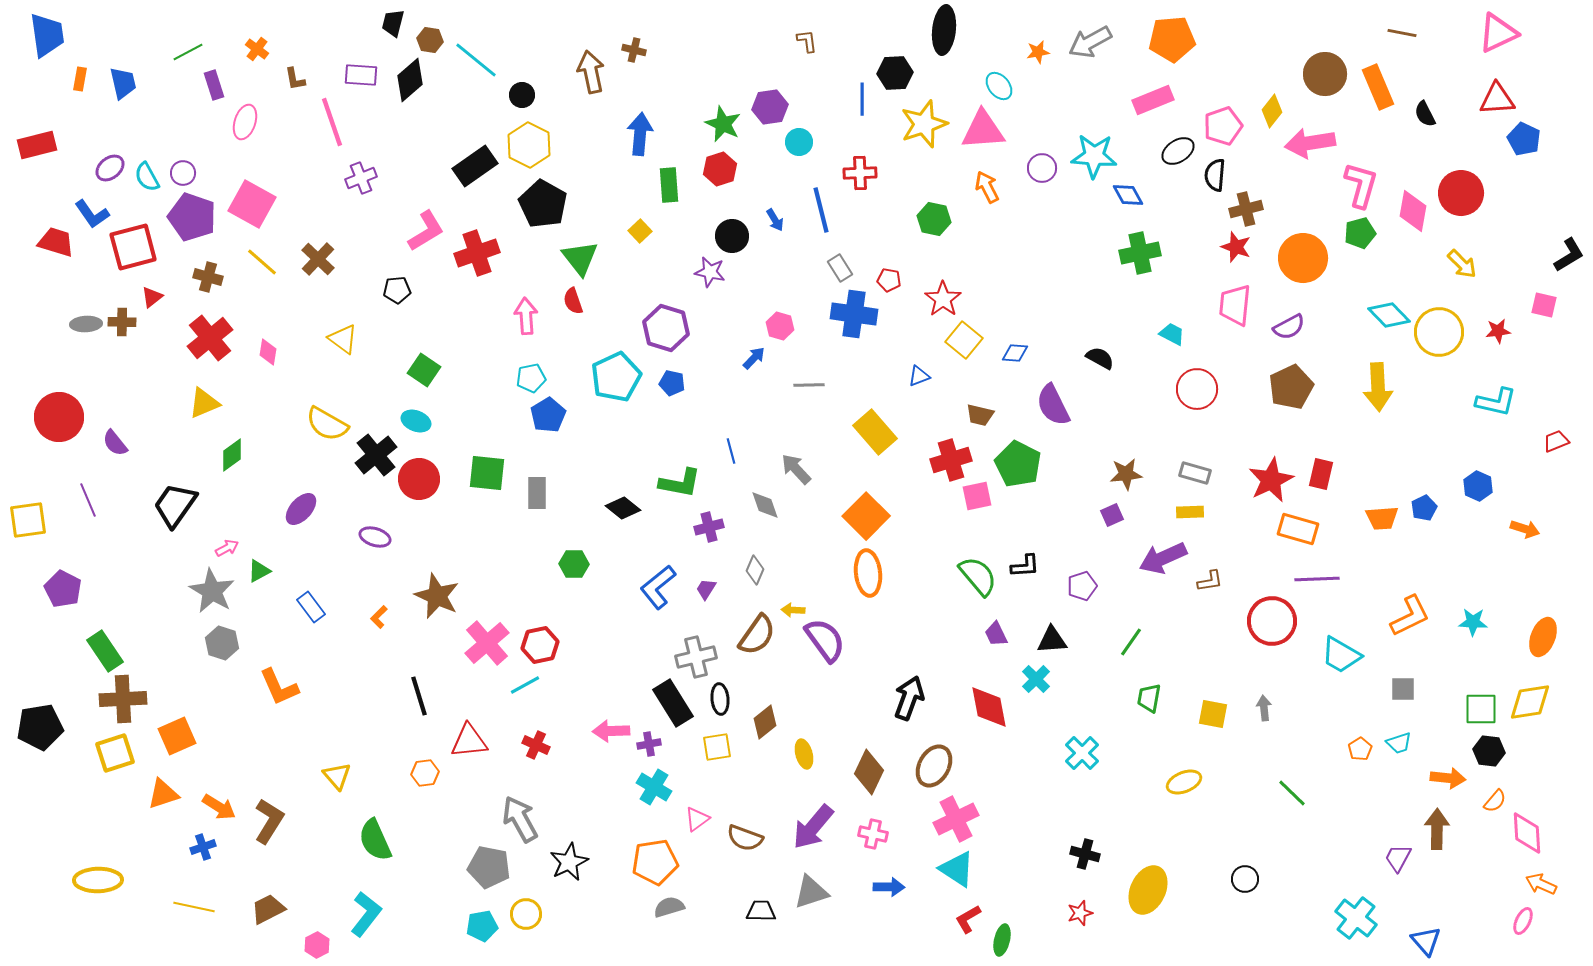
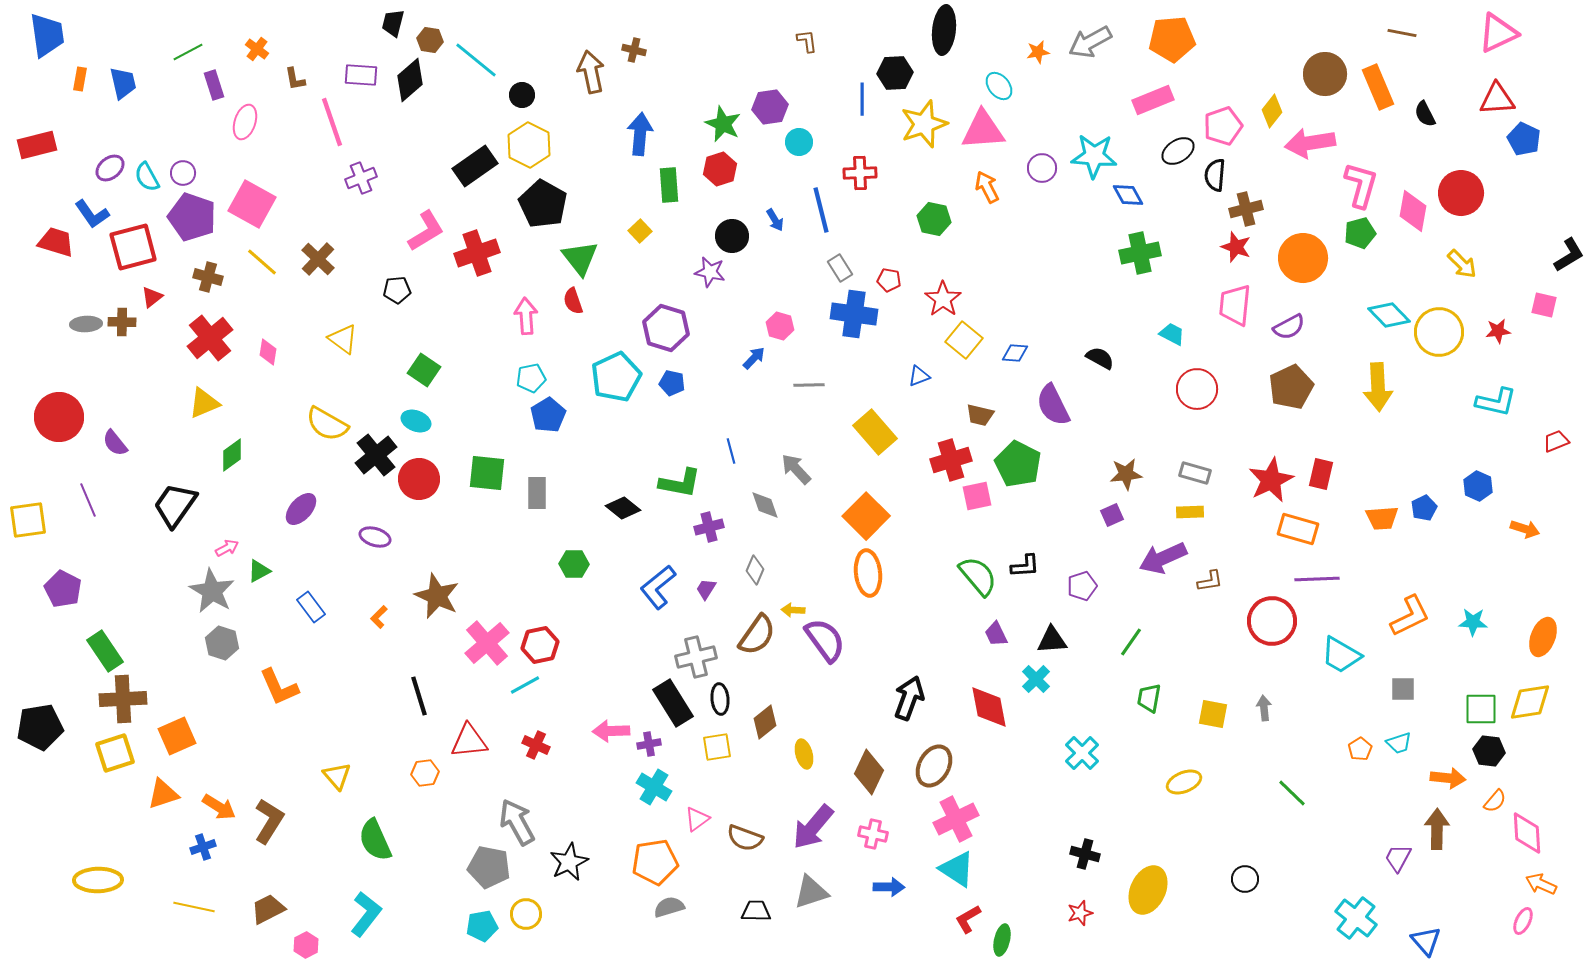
gray arrow at (520, 819): moved 3 px left, 3 px down
black trapezoid at (761, 911): moved 5 px left
pink hexagon at (317, 945): moved 11 px left
